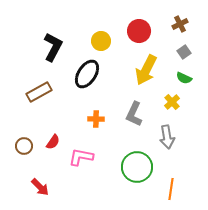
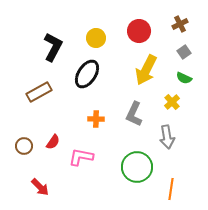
yellow circle: moved 5 px left, 3 px up
